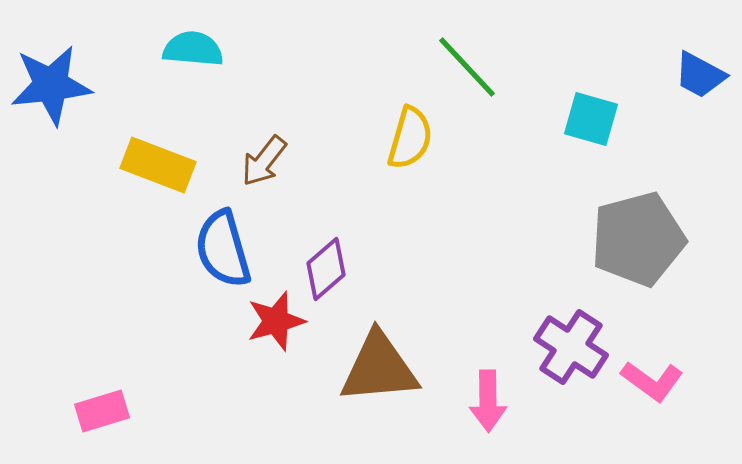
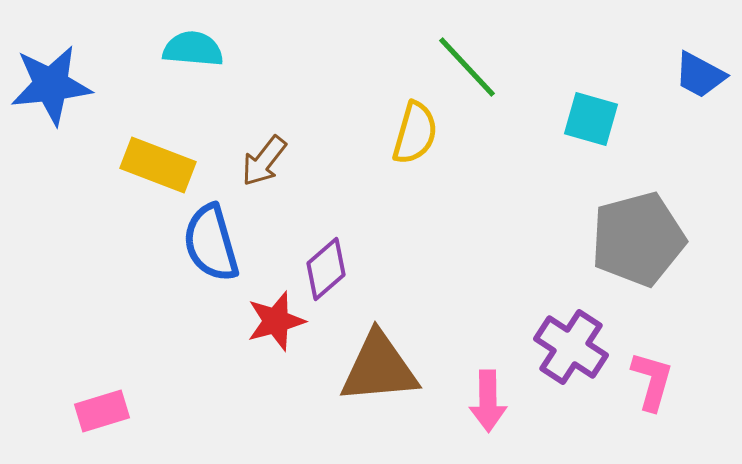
yellow semicircle: moved 5 px right, 5 px up
blue semicircle: moved 12 px left, 6 px up
pink L-shape: rotated 110 degrees counterclockwise
